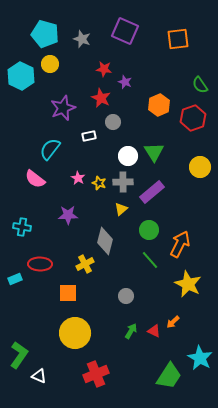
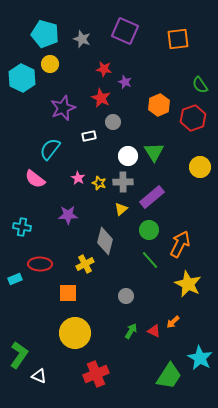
cyan hexagon at (21, 76): moved 1 px right, 2 px down
purple rectangle at (152, 192): moved 5 px down
